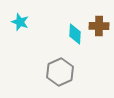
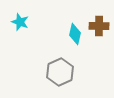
cyan diamond: rotated 10 degrees clockwise
